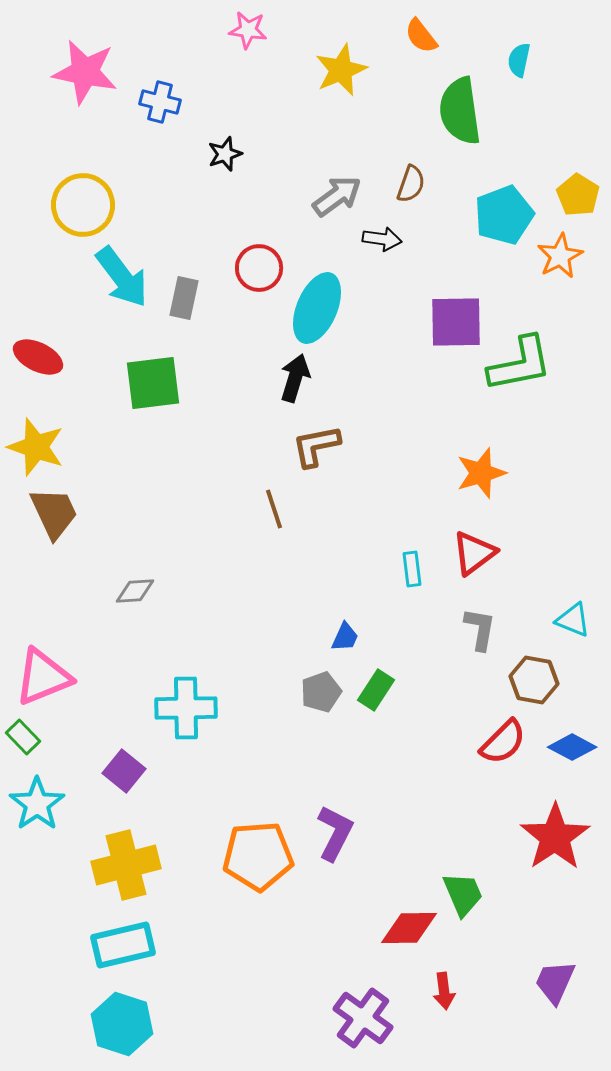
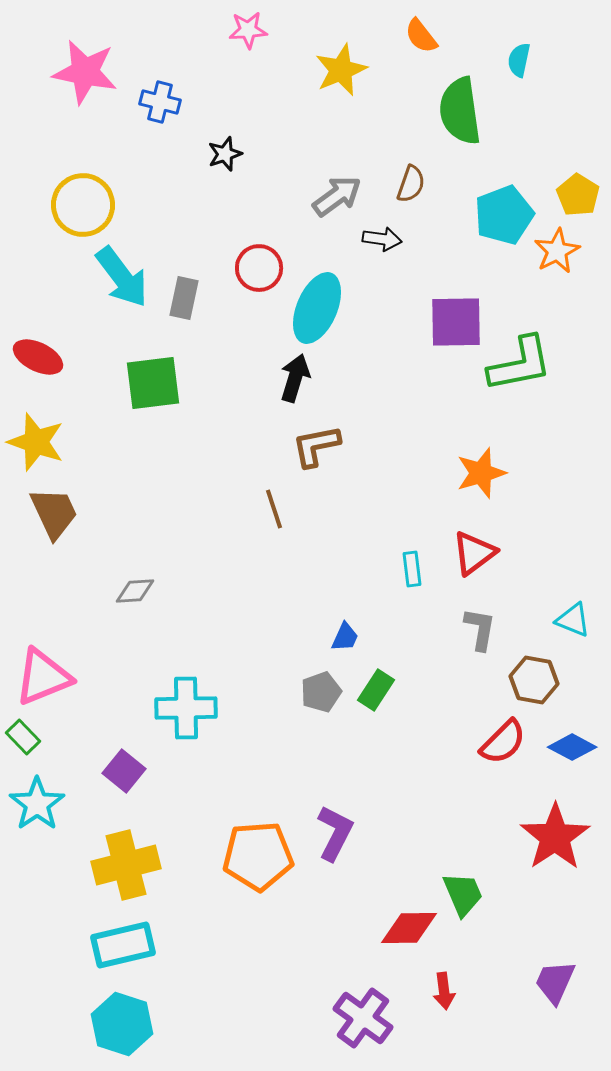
pink star at (248, 30): rotated 12 degrees counterclockwise
orange star at (560, 256): moved 3 px left, 5 px up
yellow star at (36, 447): moved 5 px up
